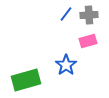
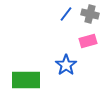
gray cross: moved 1 px right, 1 px up; rotated 18 degrees clockwise
green rectangle: rotated 16 degrees clockwise
